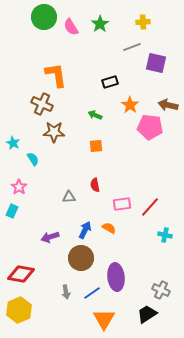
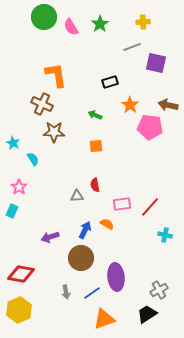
gray triangle: moved 8 px right, 1 px up
orange semicircle: moved 2 px left, 4 px up
gray cross: moved 2 px left; rotated 36 degrees clockwise
orange triangle: rotated 40 degrees clockwise
